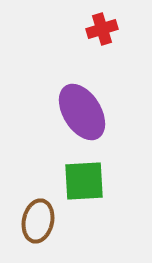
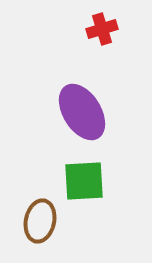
brown ellipse: moved 2 px right
